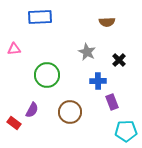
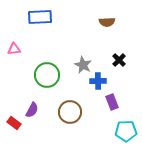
gray star: moved 4 px left, 13 px down
